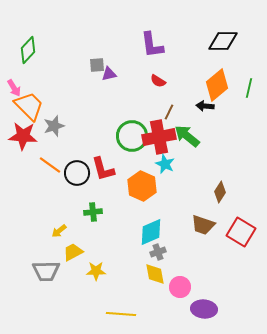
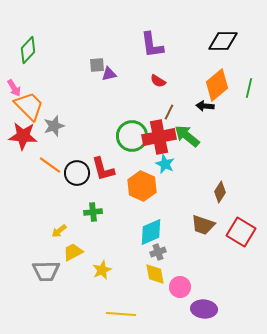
yellow star: moved 6 px right, 1 px up; rotated 24 degrees counterclockwise
